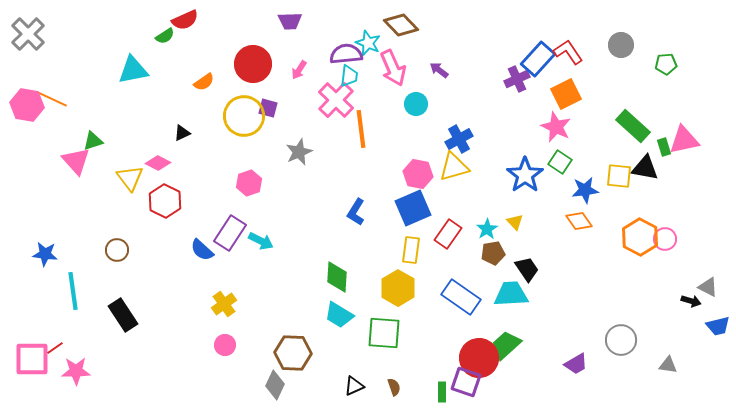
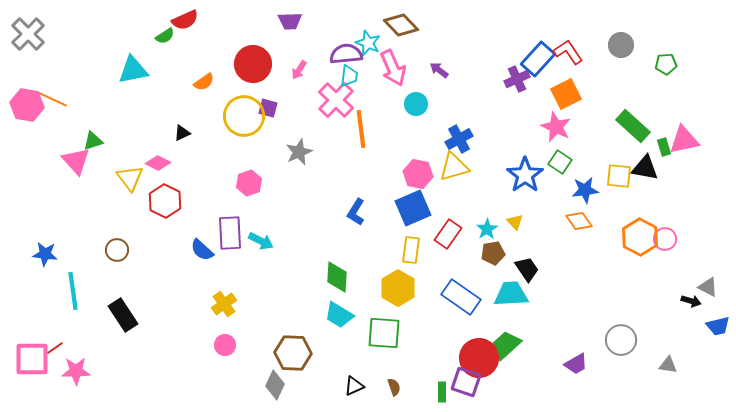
purple rectangle at (230, 233): rotated 36 degrees counterclockwise
